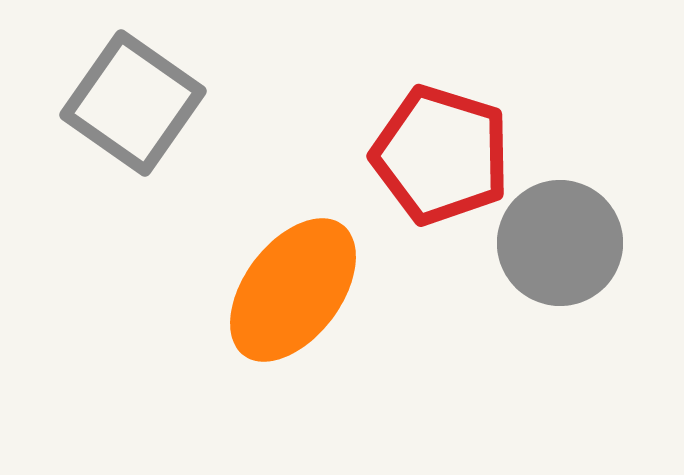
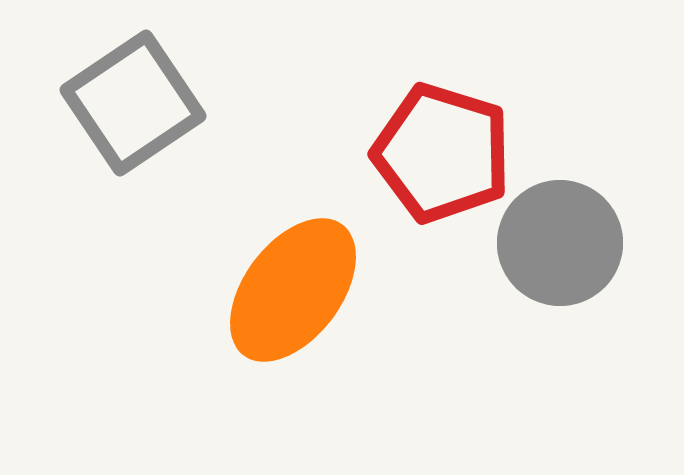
gray square: rotated 21 degrees clockwise
red pentagon: moved 1 px right, 2 px up
